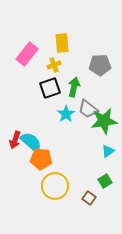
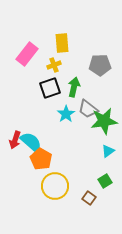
orange pentagon: rotated 25 degrees clockwise
